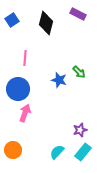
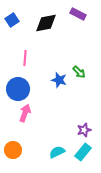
black diamond: rotated 65 degrees clockwise
purple star: moved 4 px right
cyan semicircle: rotated 21 degrees clockwise
